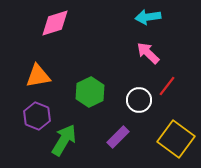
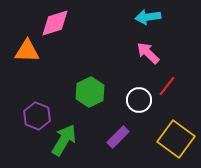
orange triangle: moved 11 px left, 25 px up; rotated 12 degrees clockwise
